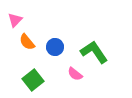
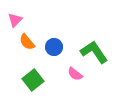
blue circle: moved 1 px left
